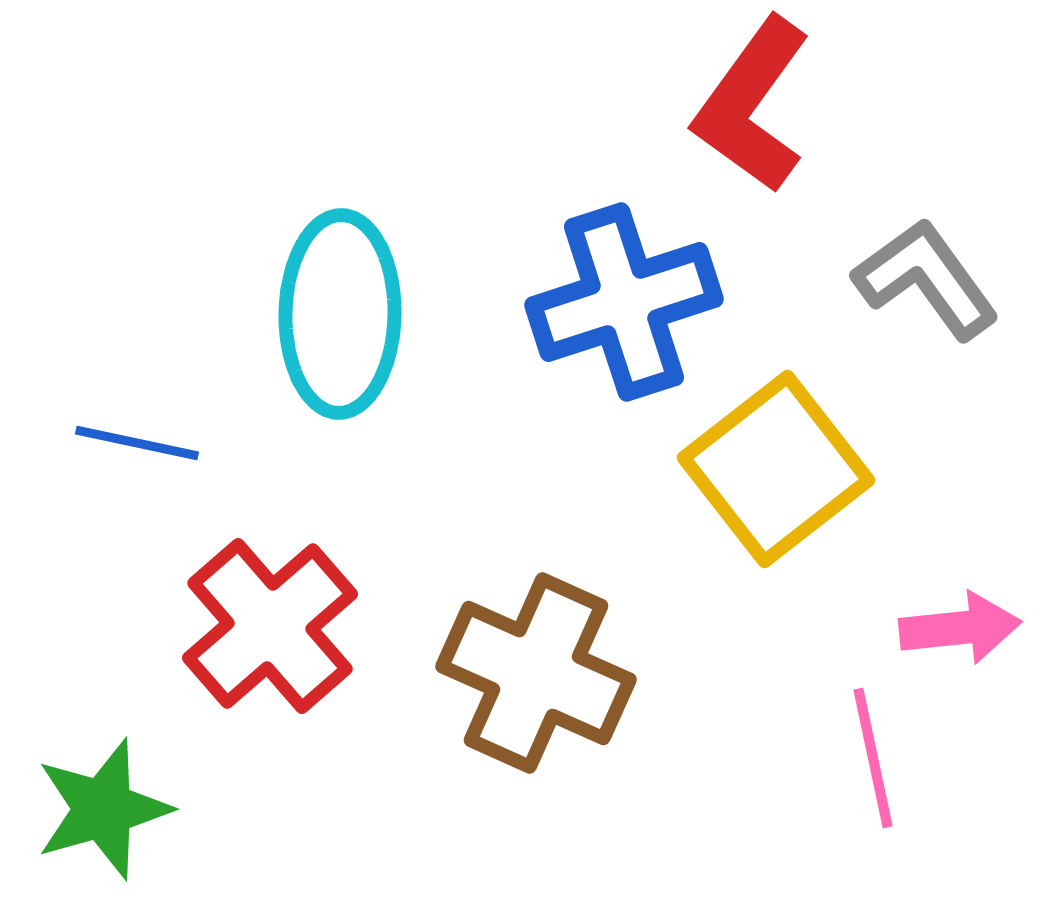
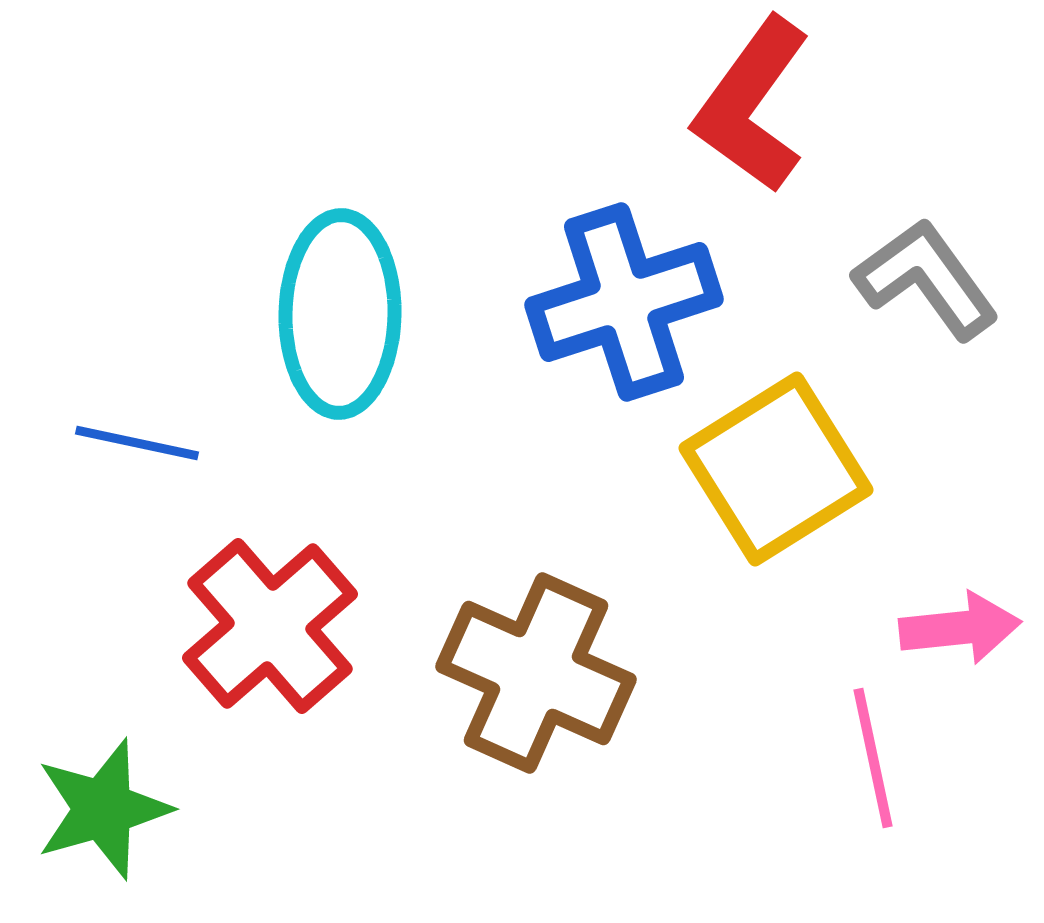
yellow square: rotated 6 degrees clockwise
